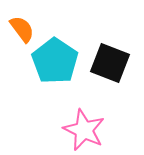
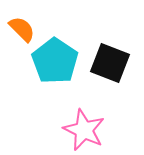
orange semicircle: rotated 8 degrees counterclockwise
